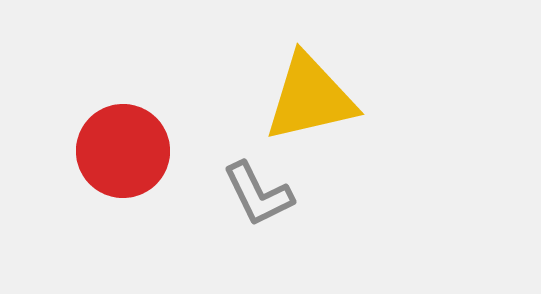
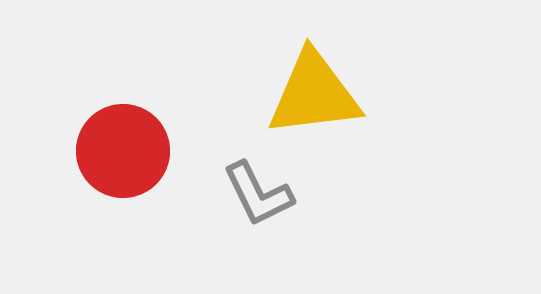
yellow triangle: moved 4 px right, 4 px up; rotated 6 degrees clockwise
